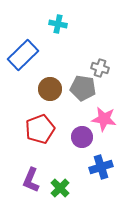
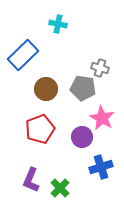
brown circle: moved 4 px left
pink star: moved 2 px left, 1 px up; rotated 20 degrees clockwise
